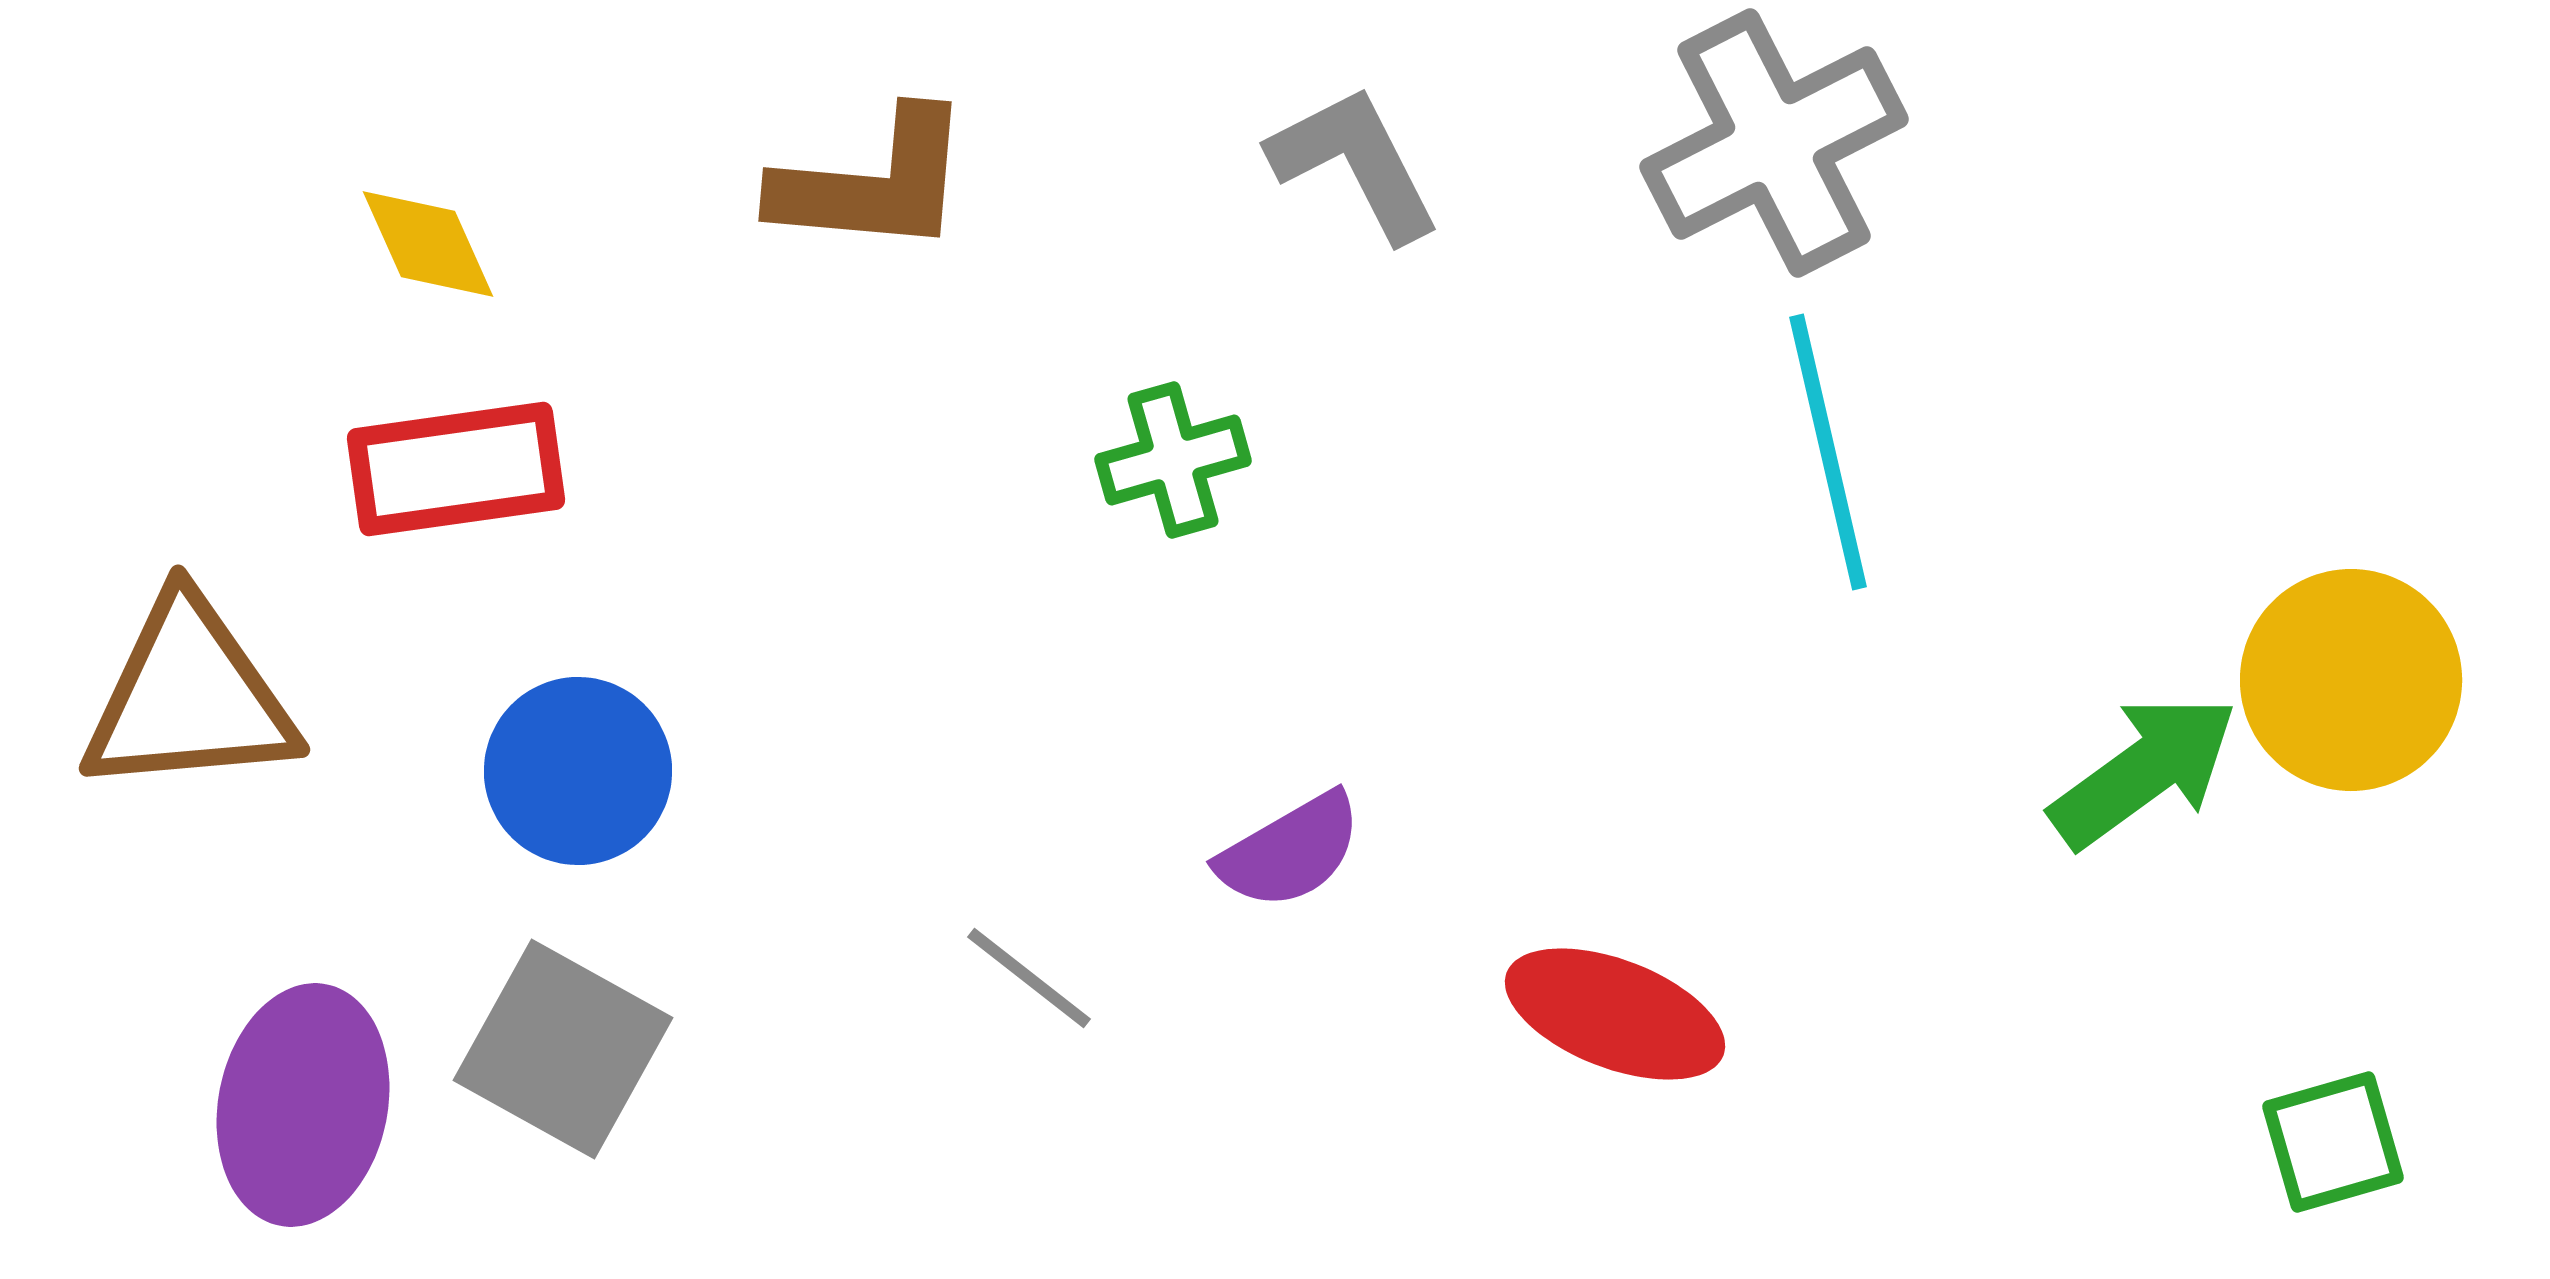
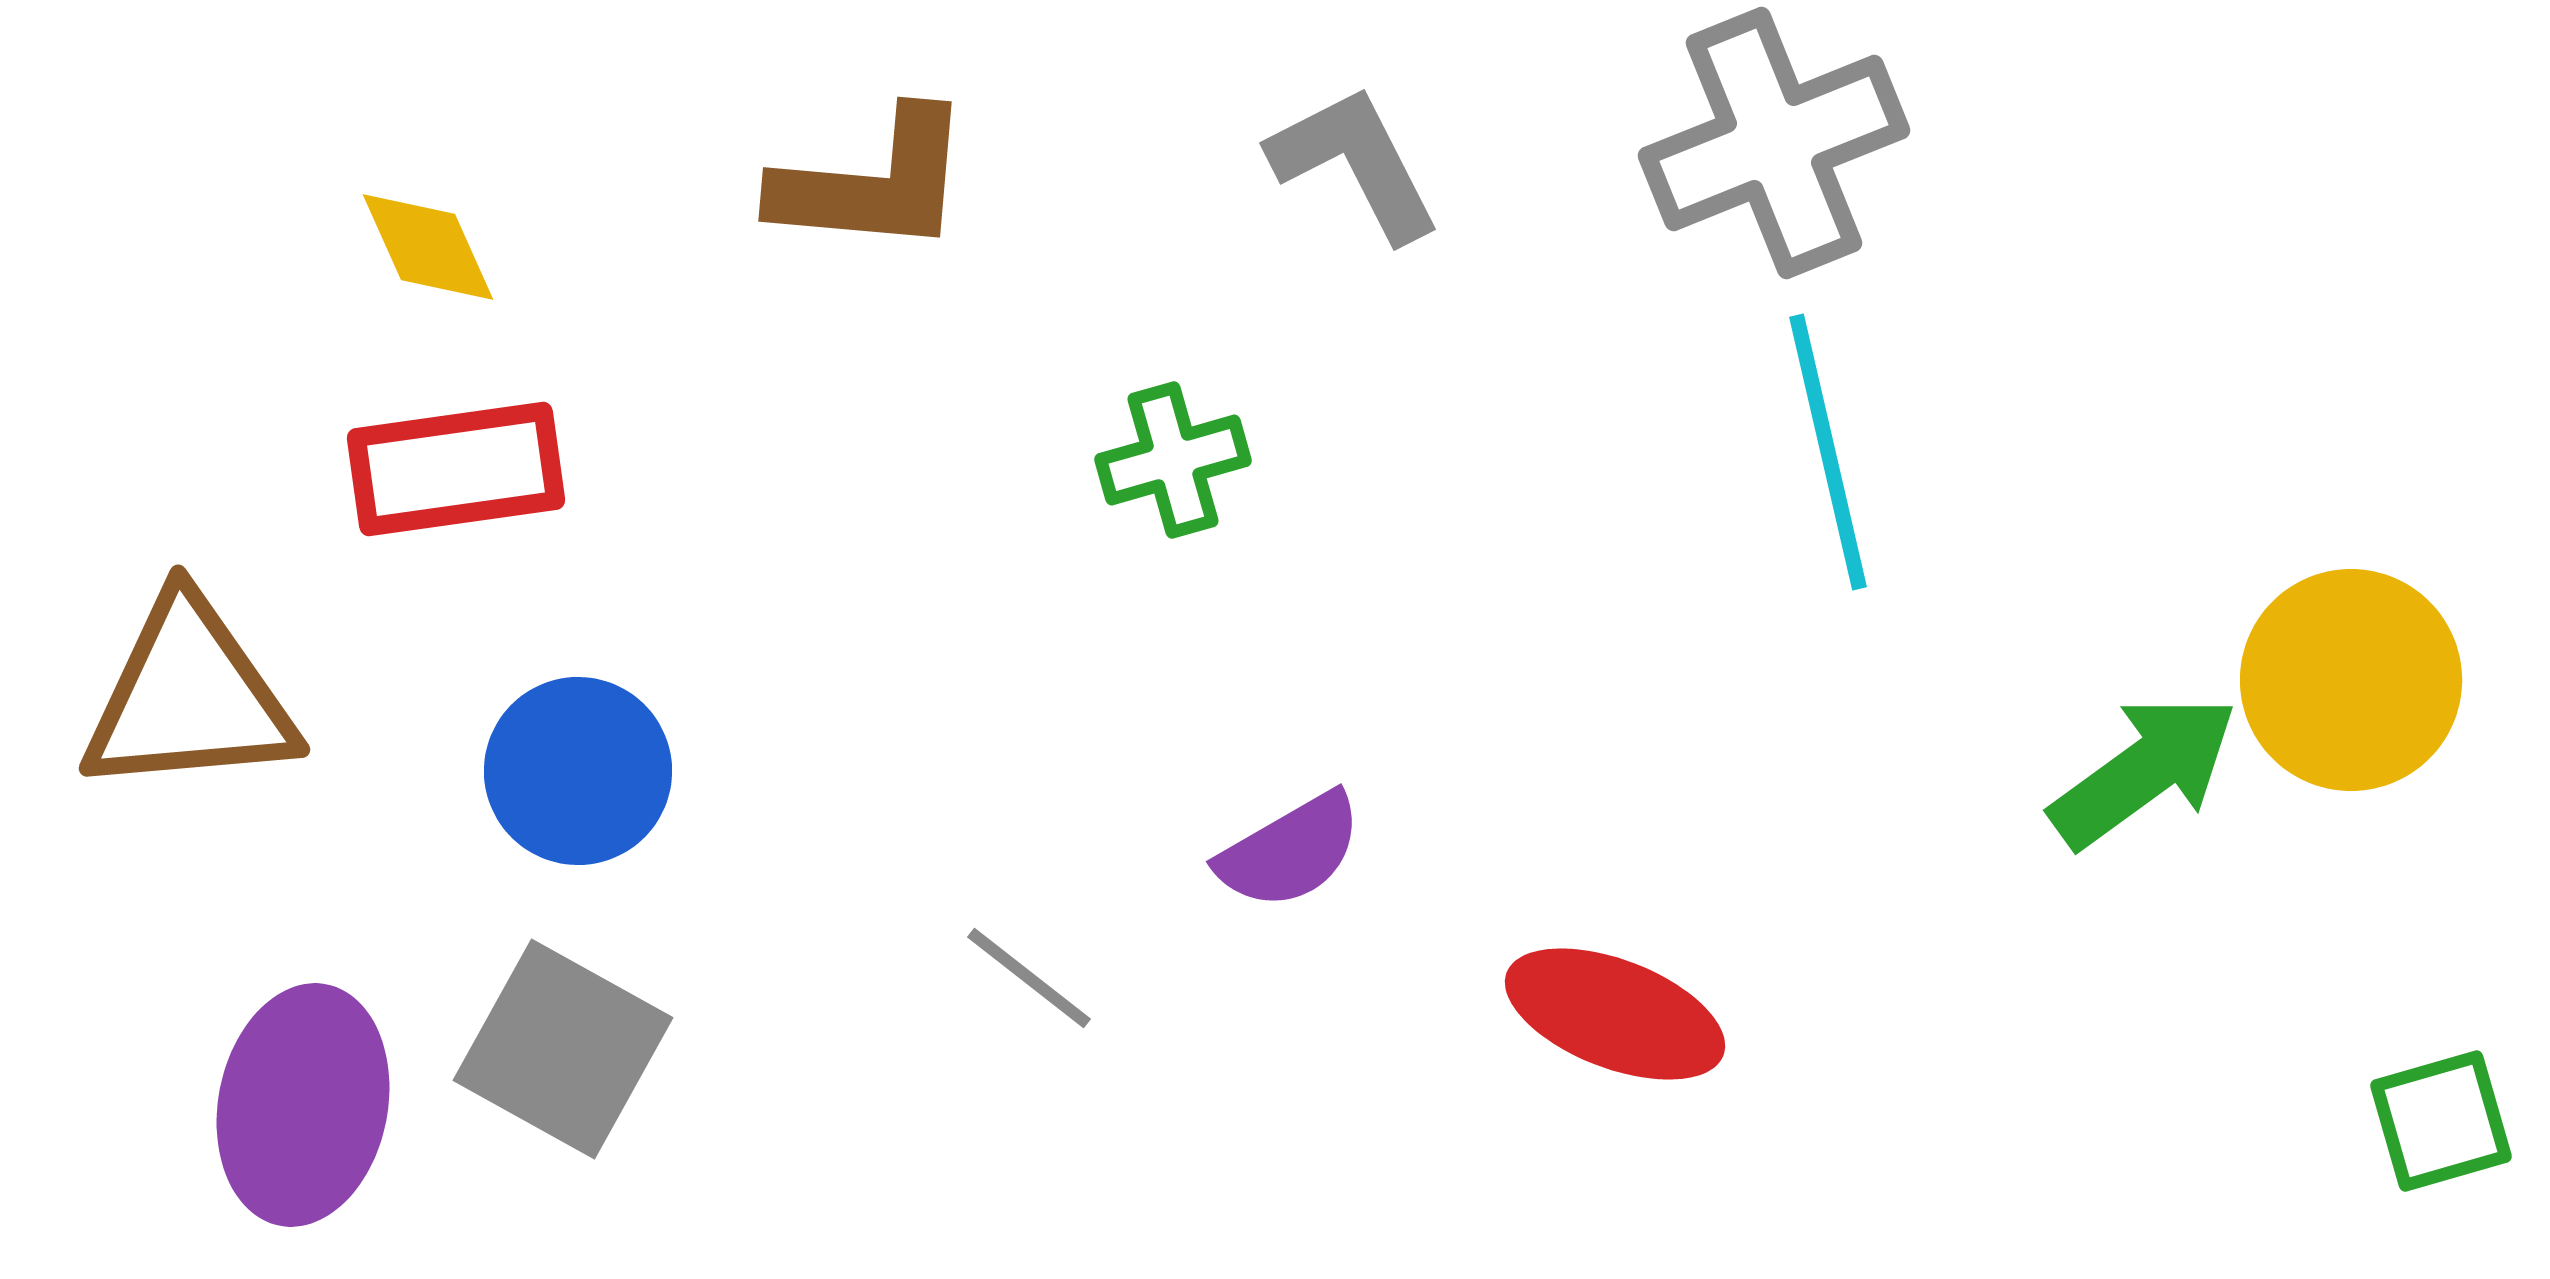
gray cross: rotated 5 degrees clockwise
yellow diamond: moved 3 px down
green square: moved 108 px right, 21 px up
